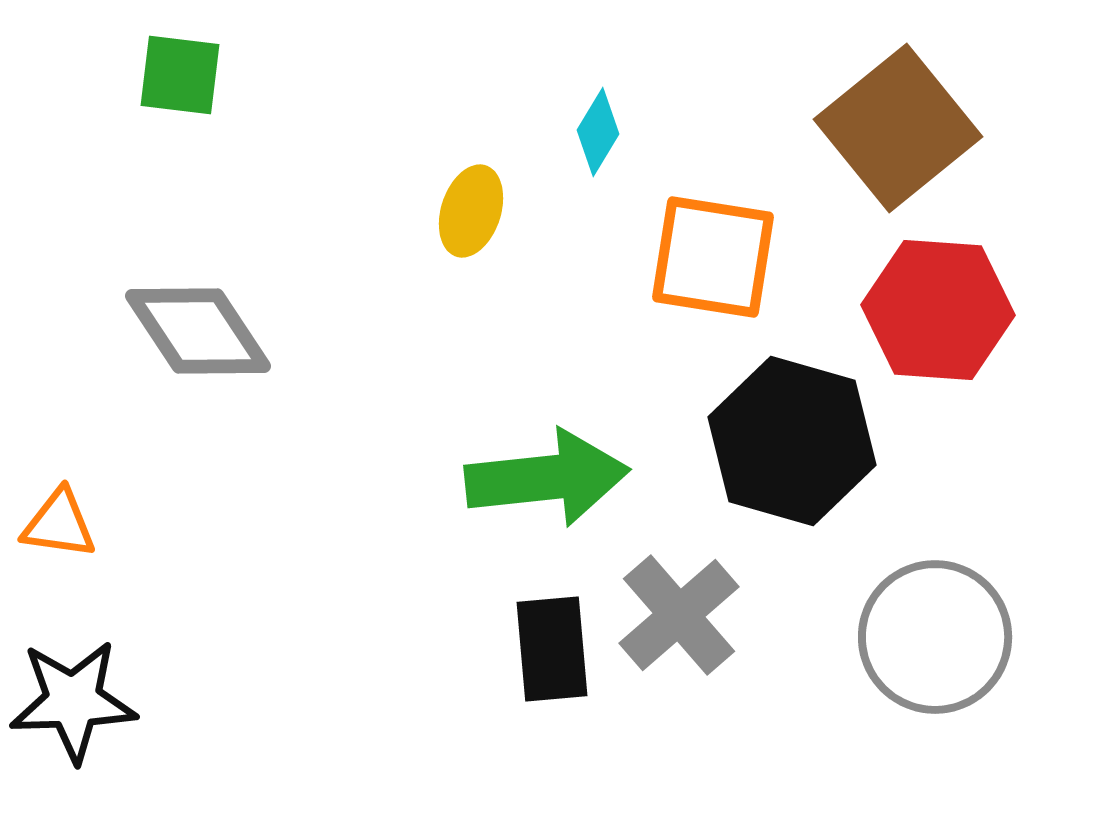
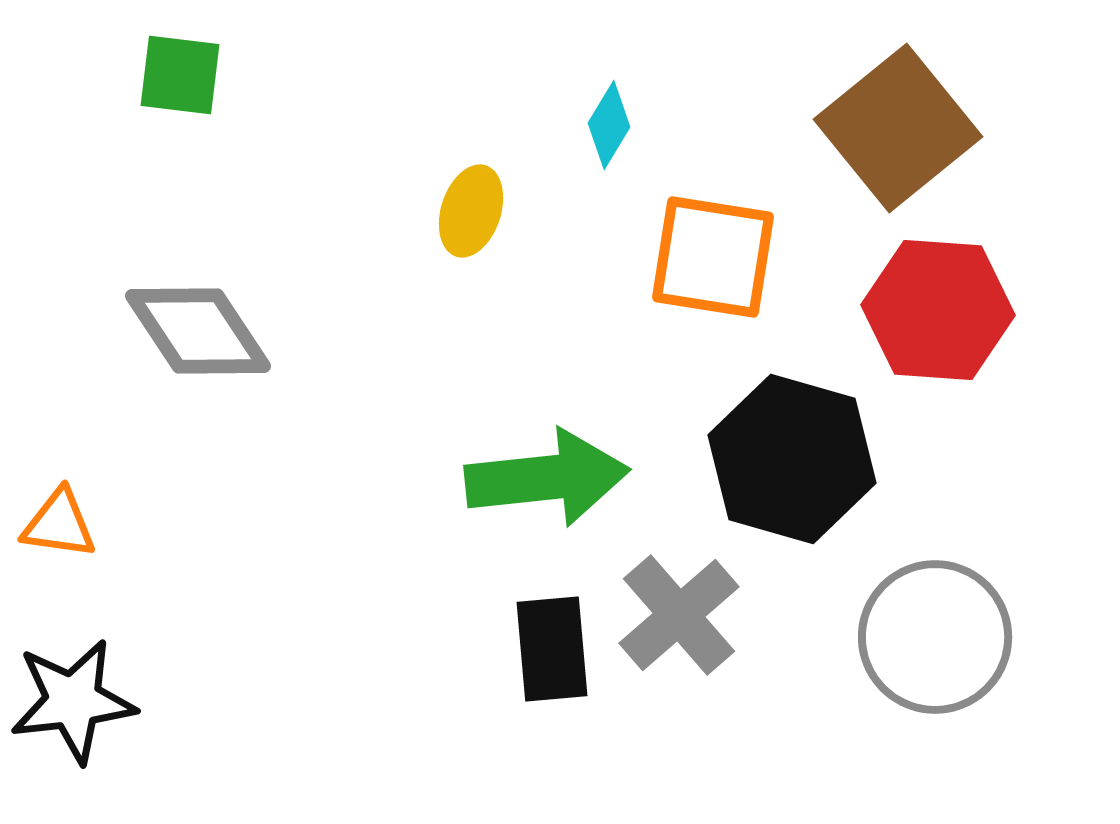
cyan diamond: moved 11 px right, 7 px up
black hexagon: moved 18 px down
black star: rotated 5 degrees counterclockwise
